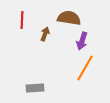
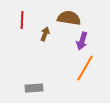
gray rectangle: moved 1 px left
